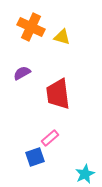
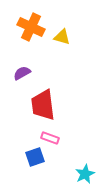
red trapezoid: moved 15 px left, 11 px down
pink rectangle: rotated 60 degrees clockwise
